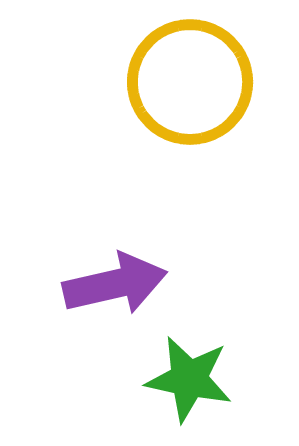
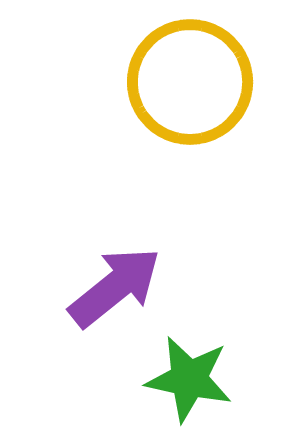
purple arrow: moved 3 px down; rotated 26 degrees counterclockwise
